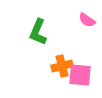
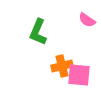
pink square: moved 1 px left
